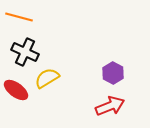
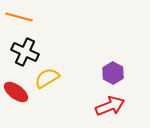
red ellipse: moved 2 px down
